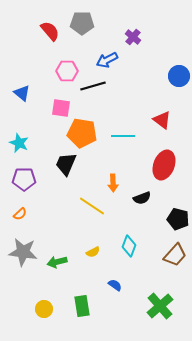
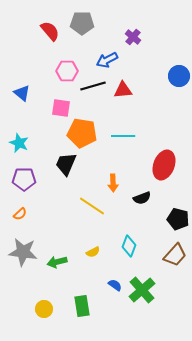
red triangle: moved 39 px left, 30 px up; rotated 42 degrees counterclockwise
green cross: moved 18 px left, 16 px up
